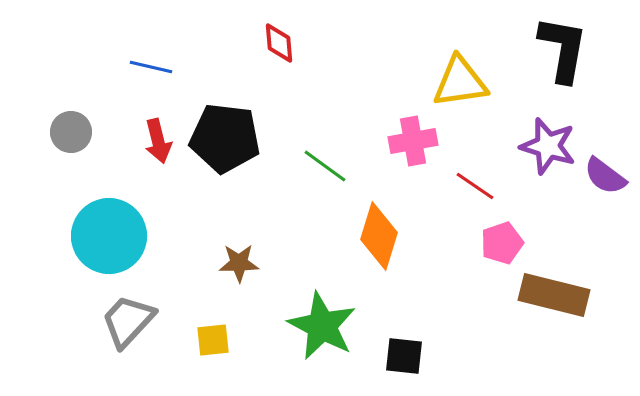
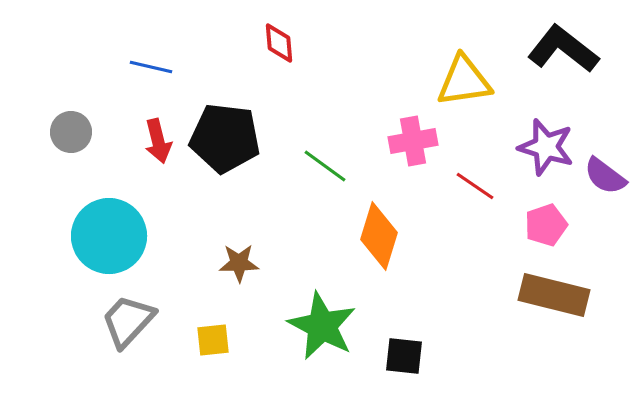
black L-shape: rotated 62 degrees counterclockwise
yellow triangle: moved 4 px right, 1 px up
purple star: moved 2 px left, 1 px down
pink pentagon: moved 44 px right, 18 px up
